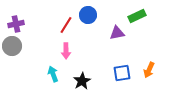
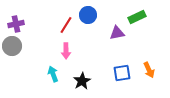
green rectangle: moved 1 px down
orange arrow: rotated 49 degrees counterclockwise
